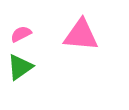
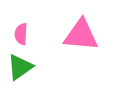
pink semicircle: rotated 60 degrees counterclockwise
